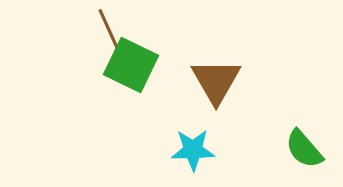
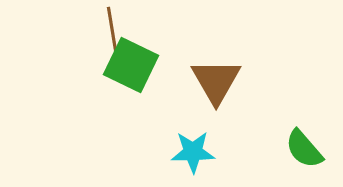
brown line: moved 3 px right, 1 px up; rotated 15 degrees clockwise
cyan star: moved 2 px down
